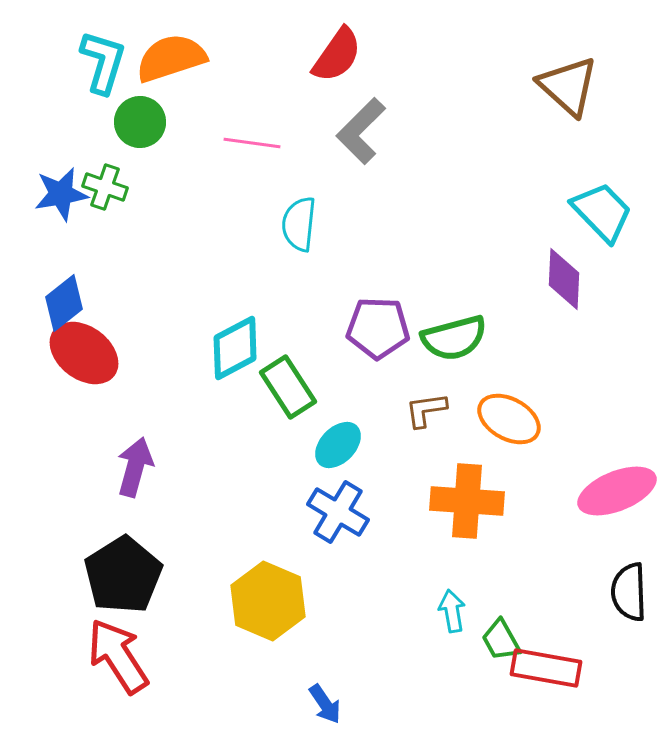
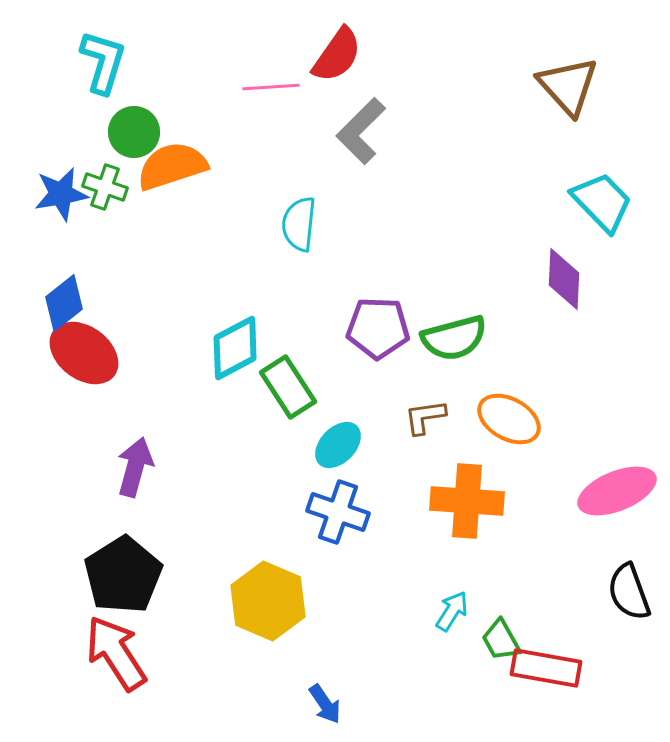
orange semicircle: moved 1 px right, 108 px down
brown triangle: rotated 6 degrees clockwise
green circle: moved 6 px left, 10 px down
pink line: moved 19 px right, 56 px up; rotated 12 degrees counterclockwise
cyan trapezoid: moved 10 px up
brown L-shape: moved 1 px left, 7 px down
blue cross: rotated 12 degrees counterclockwise
black semicircle: rotated 18 degrees counterclockwise
cyan arrow: rotated 42 degrees clockwise
red arrow: moved 2 px left, 3 px up
